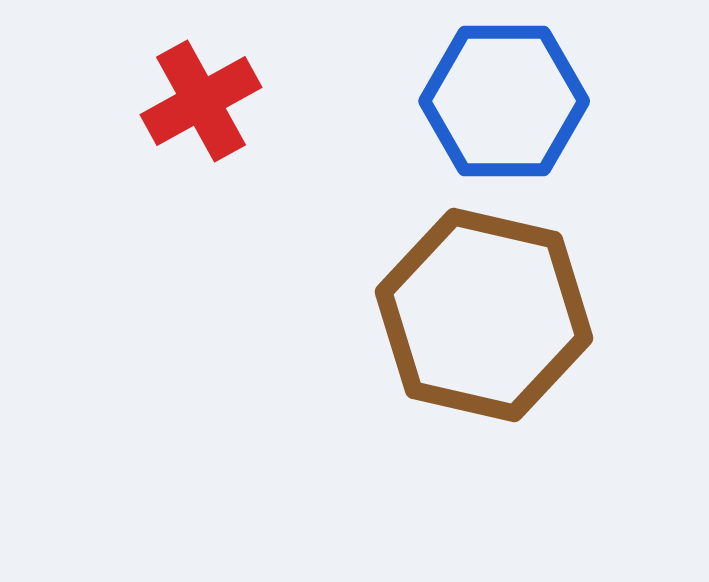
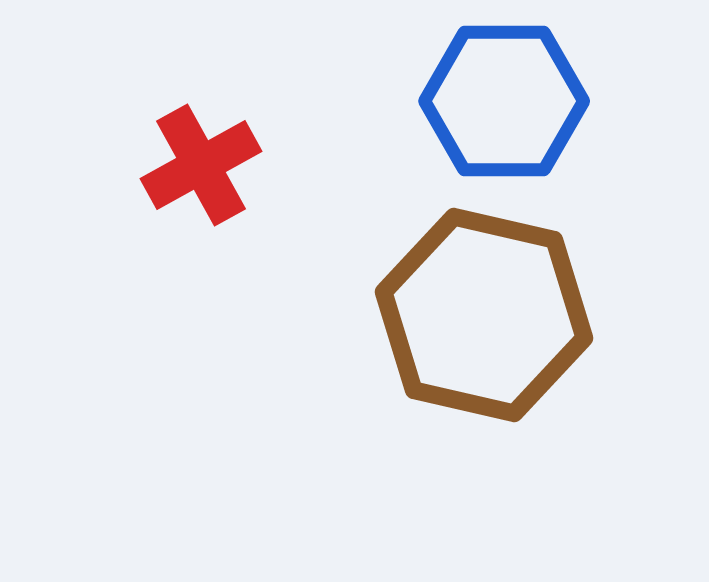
red cross: moved 64 px down
